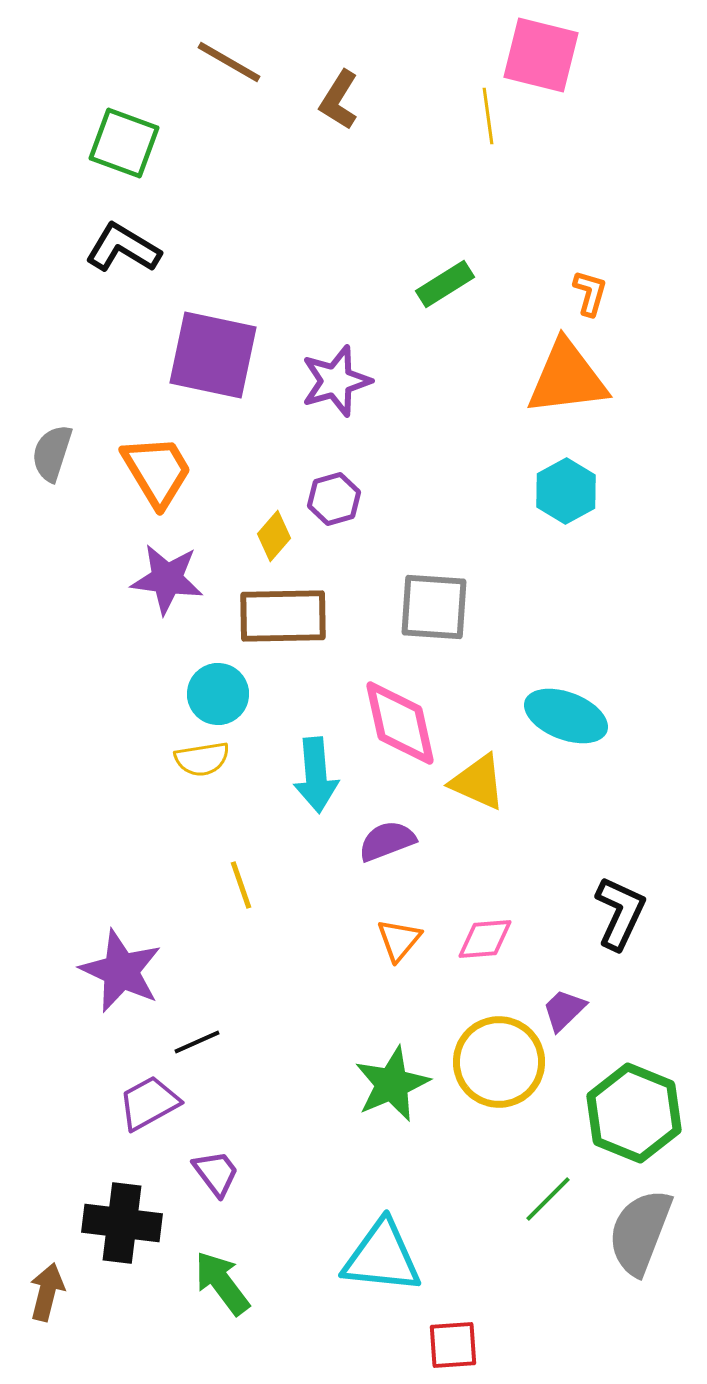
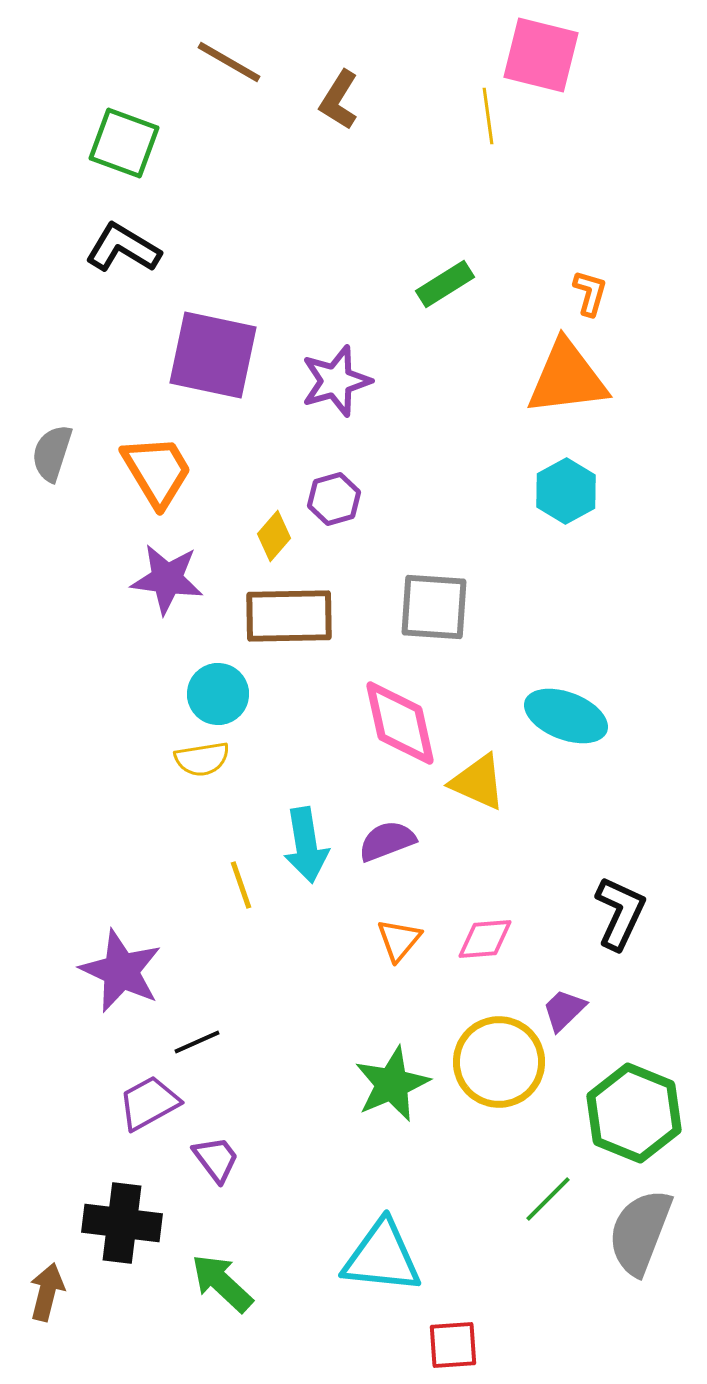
brown rectangle at (283, 616): moved 6 px right
cyan arrow at (316, 775): moved 10 px left, 70 px down; rotated 4 degrees counterclockwise
purple trapezoid at (216, 1173): moved 14 px up
green arrow at (222, 1283): rotated 10 degrees counterclockwise
